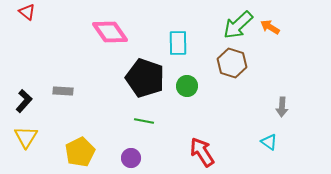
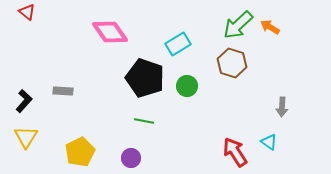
cyan rectangle: moved 1 px down; rotated 60 degrees clockwise
red arrow: moved 33 px right
